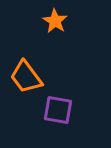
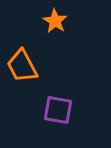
orange trapezoid: moved 4 px left, 11 px up; rotated 9 degrees clockwise
